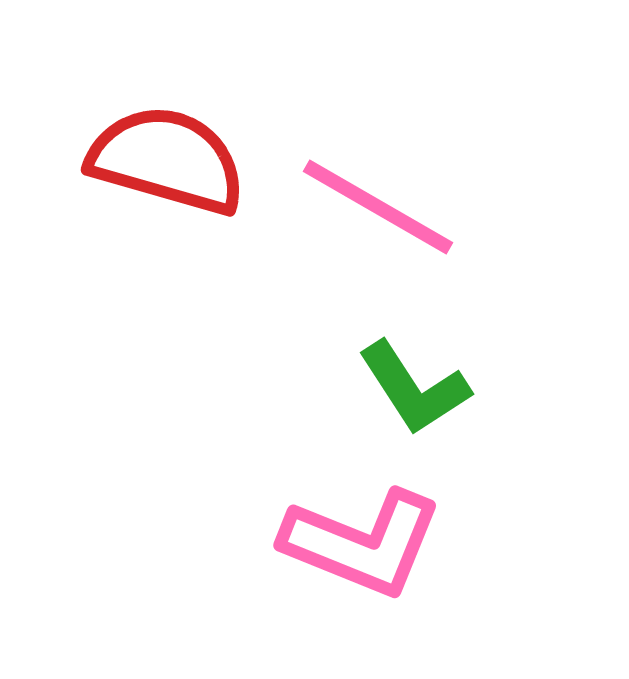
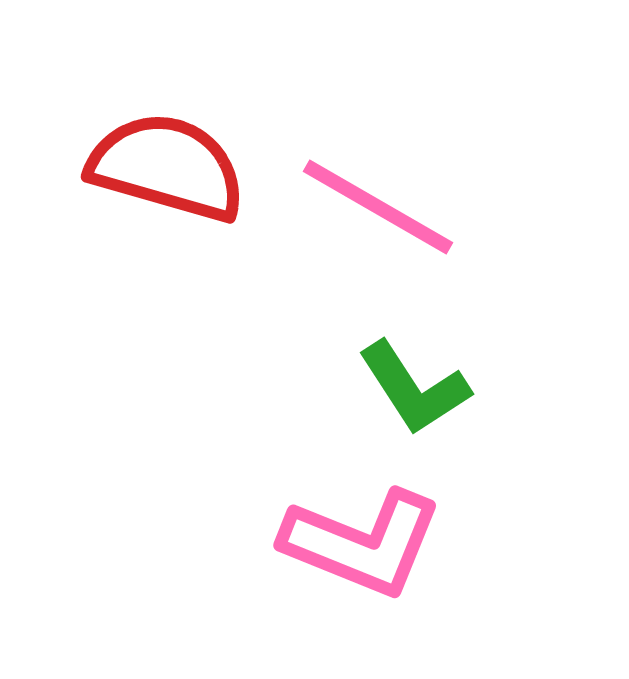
red semicircle: moved 7 px down
